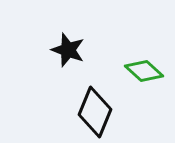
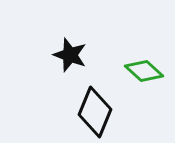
black star: moved 2 px right, 5 px down
